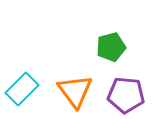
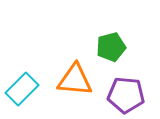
orange triangle: moved 11 px up; rotated 48 degrees counterclockwise
